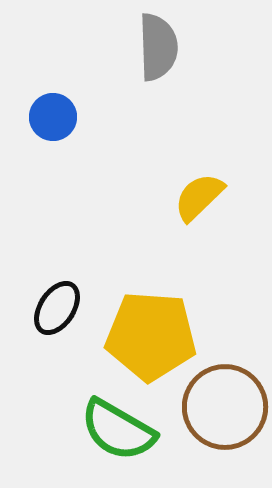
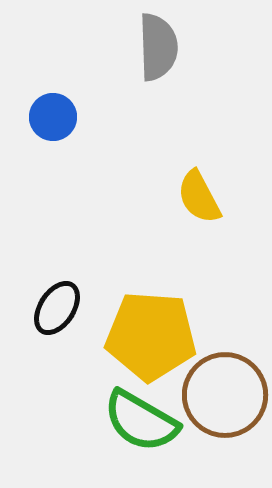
yellow semicircle: rotated 74 degrees counterclockwise
brown circle: moved 12 px up
green semicircle: moved 23 px right, 9 px up
